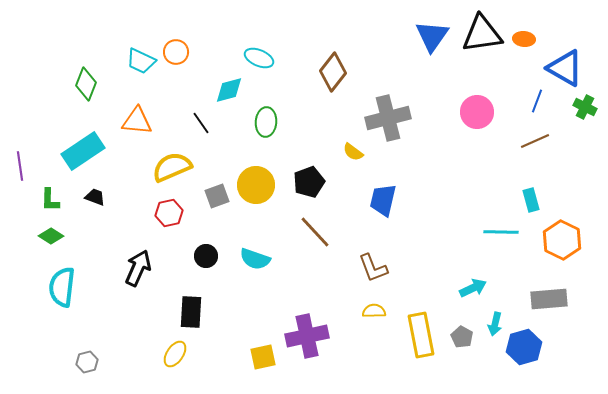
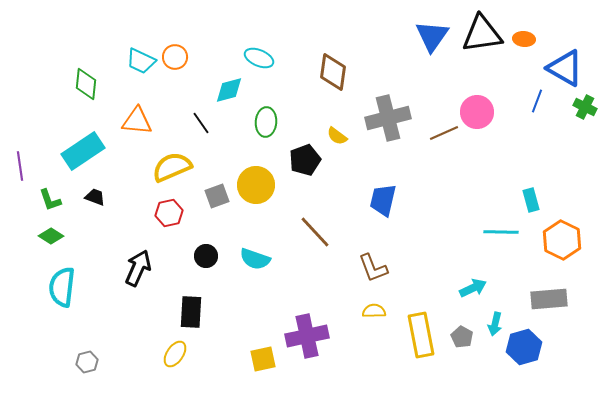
orange circle at (176, 52): moved 1 px left, 5 px down
brown diamond at (333, 72): rotated 30 degrees counterclockwise
green diamond at (86, 84): rotated 16 degrees counterclockwise
brown line at (535, 141): moved 91 px left, 8 px up
yellow semicircle at (353, 152): moved 16 px left, 16 px up
black pentagon at (309, 182): moved 4 px left, 22 px up
green L-shape at (50, 200): rotated 20 degrees counterclockwise
yellow square at (263, 357): moved 2 px down
